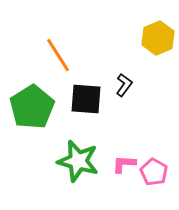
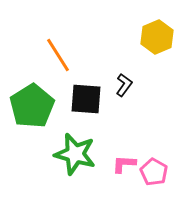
yellow hexagon: moved 1 px left, 1 px up
green pentagon: moved 1 px up
green star: moved 3 px left, 7 px up
